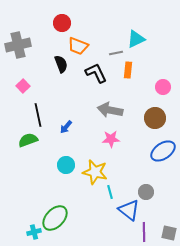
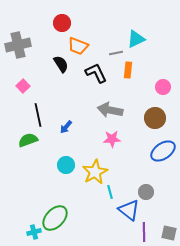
black semicircle: rotated 12 degrees counterclockwise
pink star: moved 1 px right
yellow star: rotated 30 degrees clockwise
